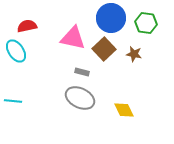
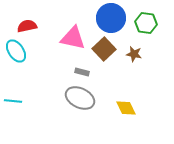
yellow diamond: moved 2 px right, 2 px up
